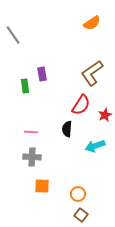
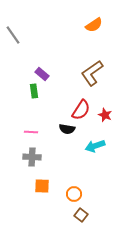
orange semicircle: moved 2 px right, 2 px down
purple rectangle: rotated 40 degrees counterclockwise
green rectangle: moved 9 px right, 5 px down
red semicircle: moved 5 px down
red star: rotated 24 degrees counterclockwise
black semicircle: rotated 84 degrees counterclockwise
orange circle: moved 4 px left
